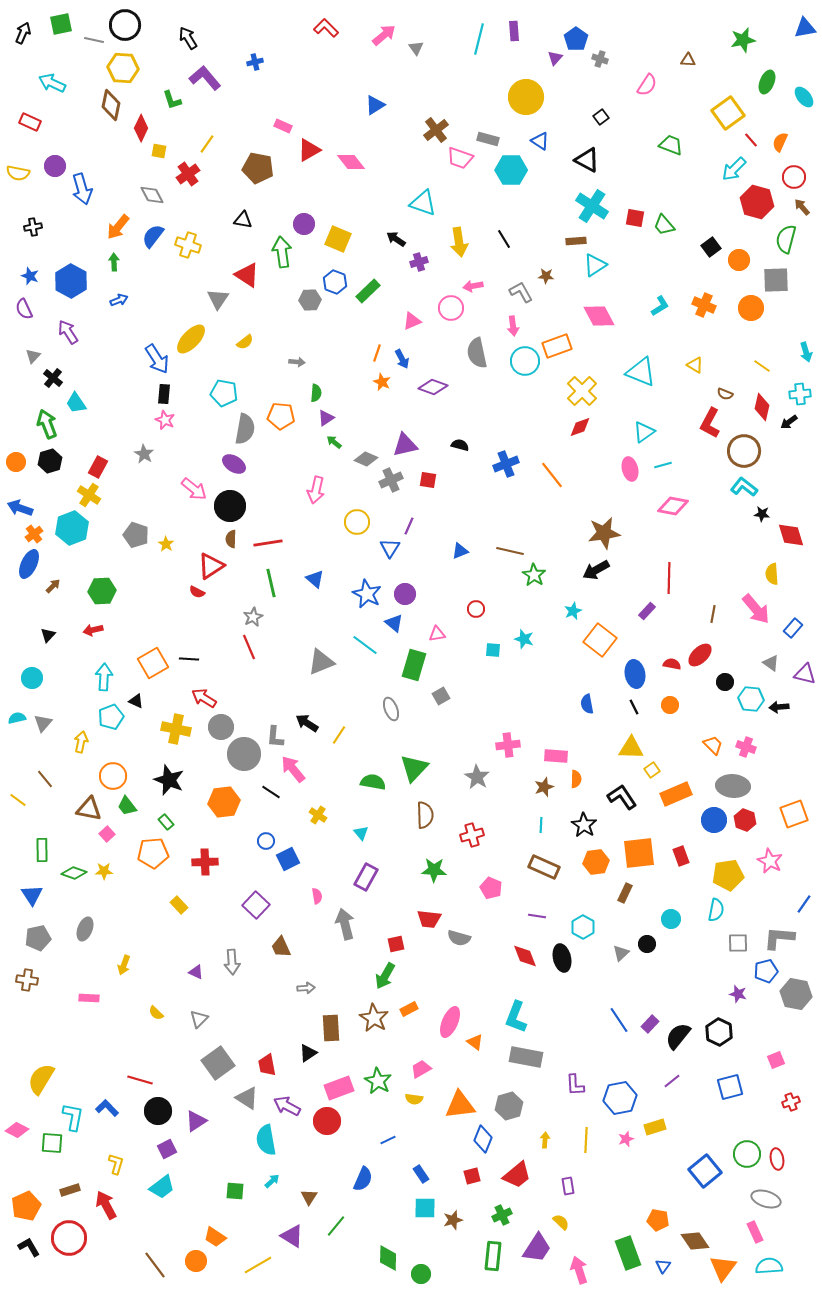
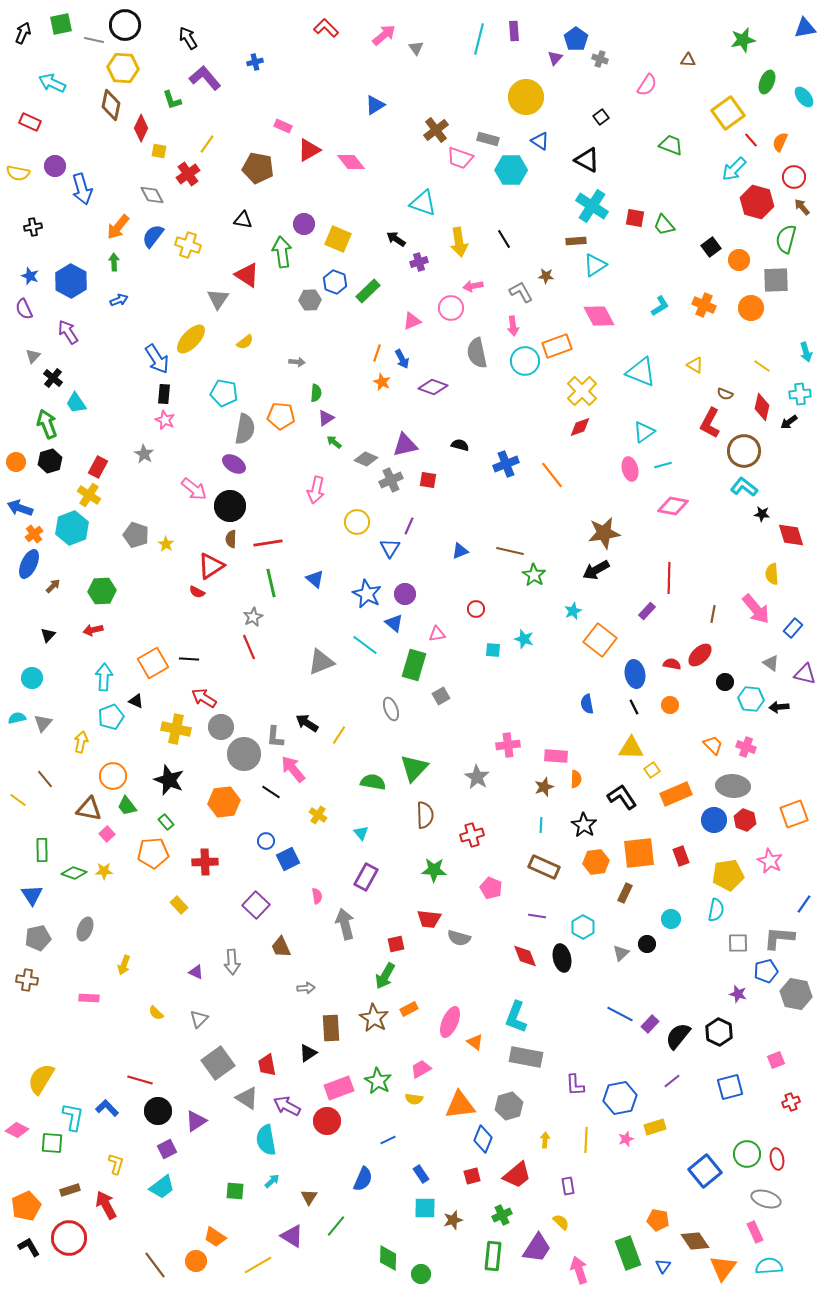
blue line at (619, 1020): moved 1 px right, 6 px up; rotated 28 degrees counterclockwise
